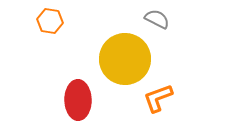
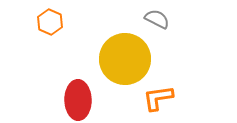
orange hexagon: moved 1 px down; rotated 15 degrees clockwise
orange L-shape: rotated 12 degrees clockwise
